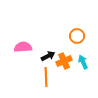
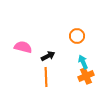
pink semicircle: rotated 18 degrees clockwise
orange cross: moved 22 px right, 15 px down
